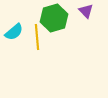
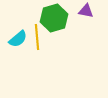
purple triangle: rotated 35 degrees counterclockwise
cyan semicircle: moved 4 px right, 7 px down
